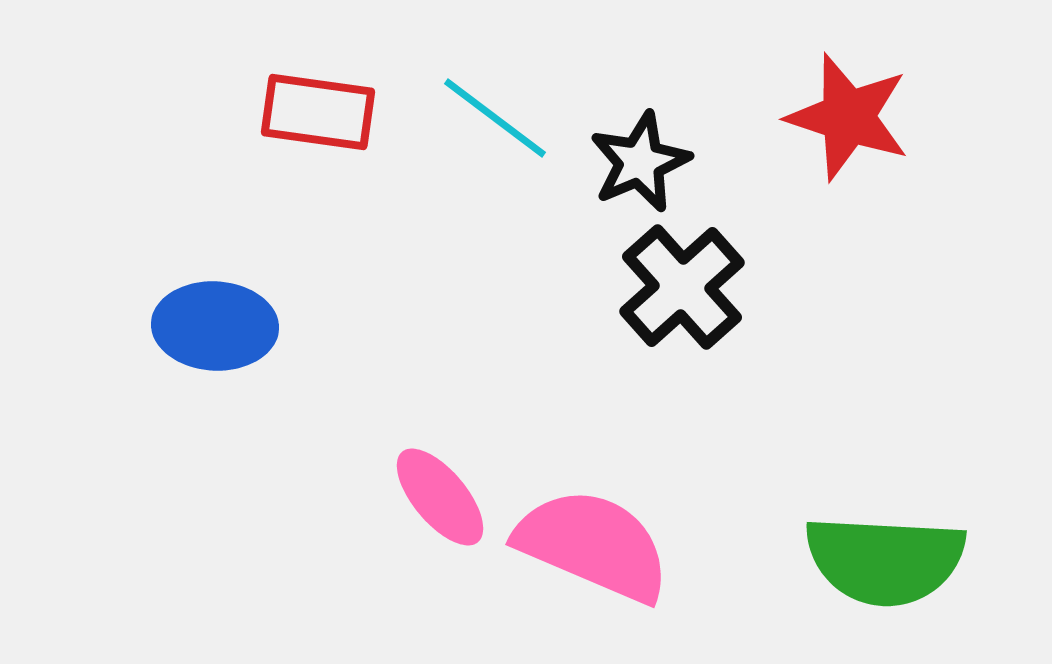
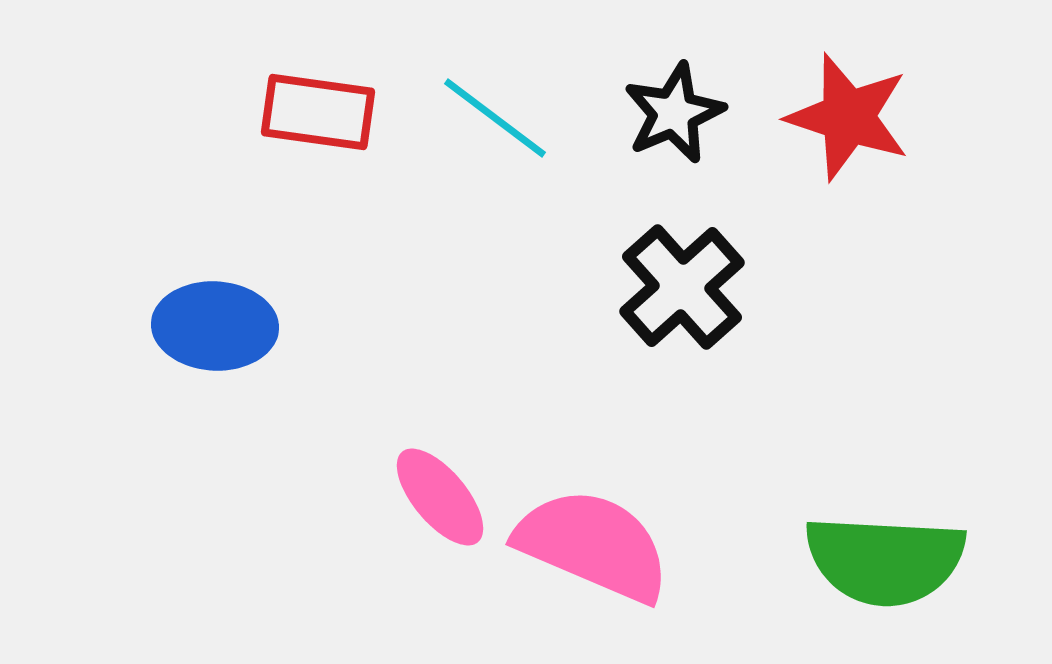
black star: moved 34 px right, 49 px up
